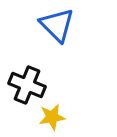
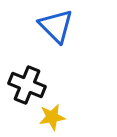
blue triangle: moved 1 px left, 1 px down
